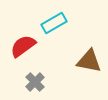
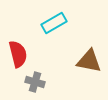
red semicircle: moved 5 px left, 8 px down; rotated 112 degrees clockwise
gray cross: rotated 30 degrees counterclockwise
